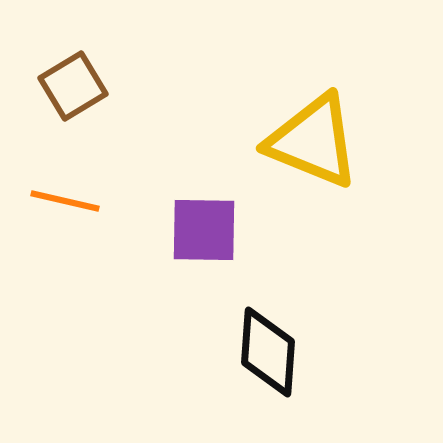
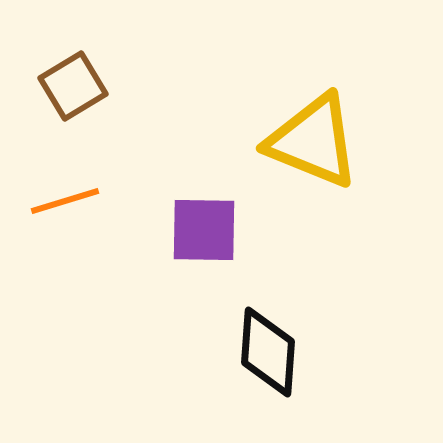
orange line: rotated 30 degrees counterclockwise
